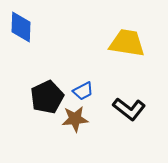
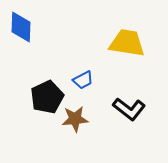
blue trapezoid: moved 11 px up
